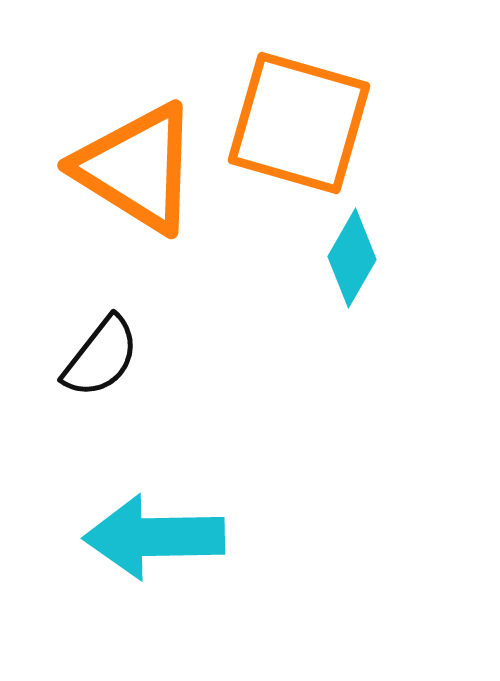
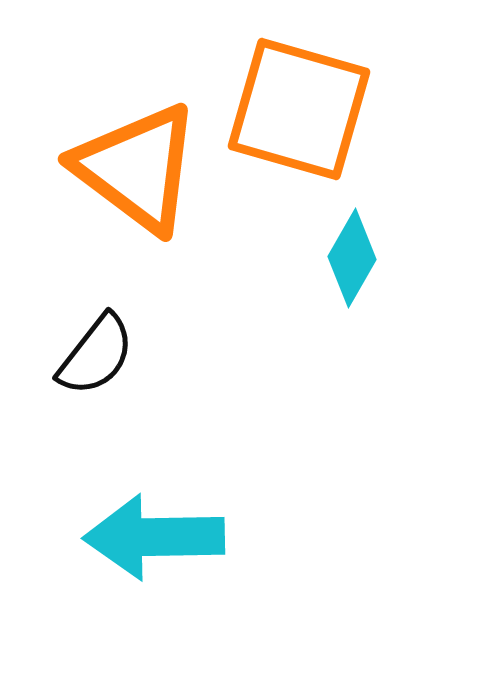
orange square: moved 14 px up
orange triangle: rotated 5 degrees clockwise
black semicircle: moved 5 px left, 2 px up
